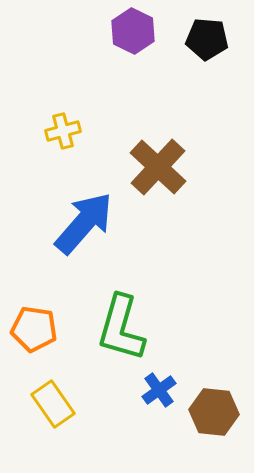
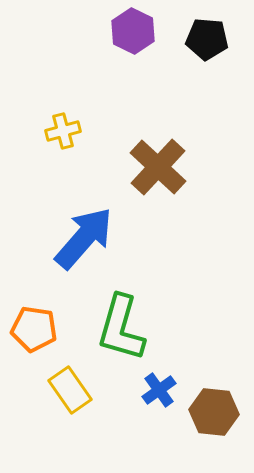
blue arrow: moved 15 px down
yellow rectangle: moved 17 px right, 14 px up
